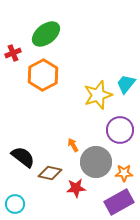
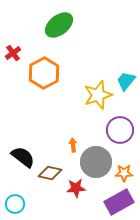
green ellipse: moved 13 px right, 9 px up
red cross: rotated 14 degrees counterclockwise
orange hexagon: moved 1 px right, 2 px up
cyan trapezoid: moved 3 px up
orange arrow: rotated 24 degrees clockwise
